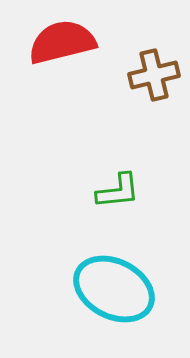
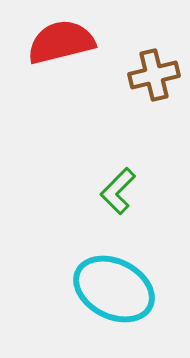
red semicircle: moved 1 px left
green L-shape: rotated 141 degrees clockwise
